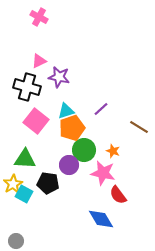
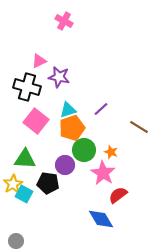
pink cross: moved 25 px right, 4 px down
cyan triangle: moved 2 px right, 1 px up
orange star: moved 2 px left, 1 px down
purple circle: moved 4 px left
pink star: rotated 20 degrees clockwise
red semicircle: rotated 90 degrees clockwise
